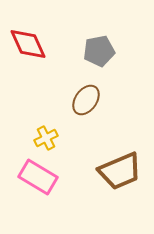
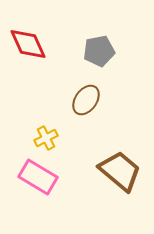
brown trapezoid: rotated 117 degrees counterclockwise
